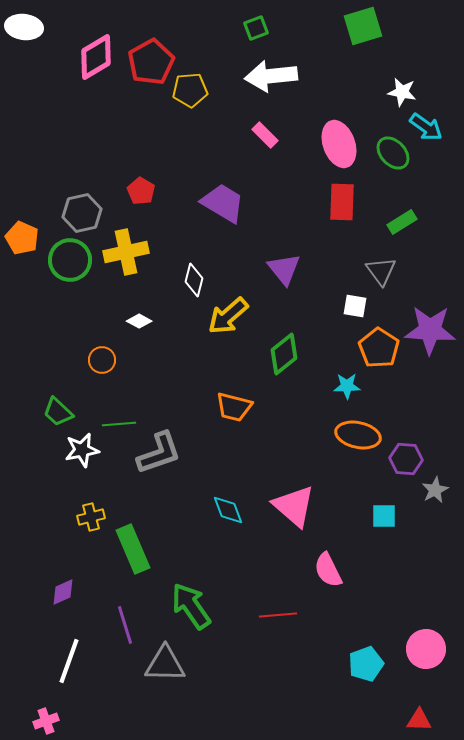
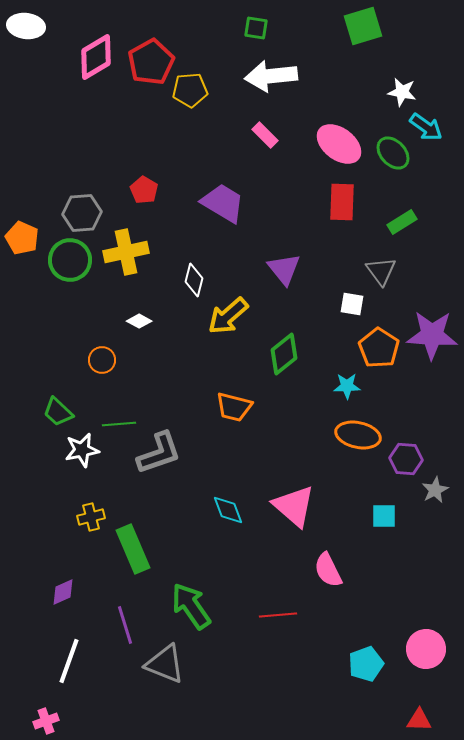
white ellipse at (24, 27): moved 2 px right, 1 px up
green square at (256, 28): rotated 30 degrees clockwise
pink ellipse at (339, 144): rotated 33 degrees counterclockwise
red pentagon at (141, 191): moved 3 px right, 1 px up
gray hexagon at (82, 213): rotated 9 degrees clockwise
white square at (355, 306): moved 3 px left, 2 px up
purple star at (430, 330): moved 2 px right, 5 px down
gray triangle at (165, 664): rotated 21 degrees clockwise
